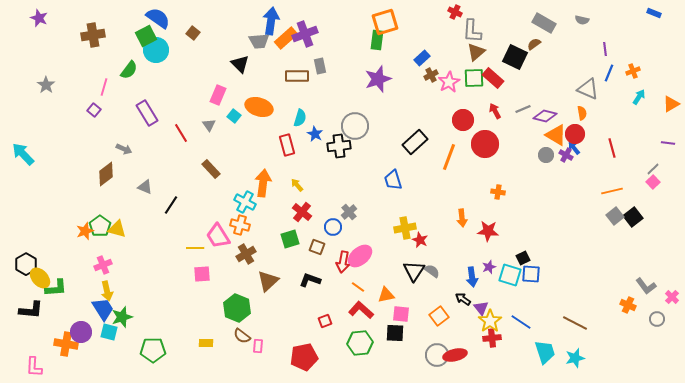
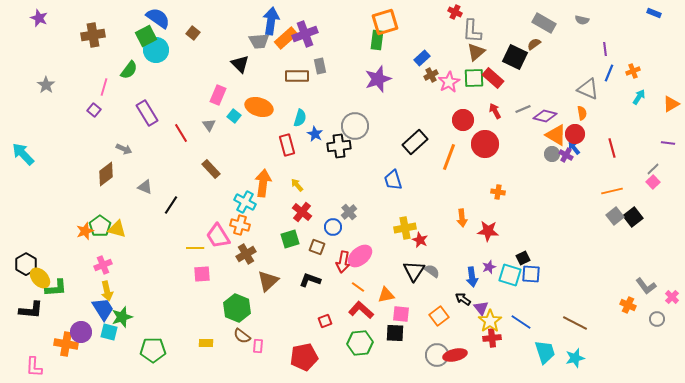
gray circle at (546, 155): moved 6 px right, 1 px up
